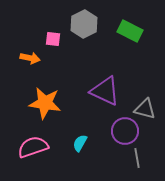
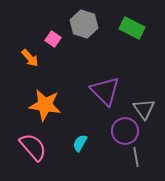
gray hexagon: rotated 16 degrees counterclockwise
green rectangle: moved 2 px right, 3 px up
pink square: rotated 28 degrees clockwise
orange arrow: rotated 36 degrees clockwise
purple triangle: rotated 20 degrees clockwise
orange star: moved 2 px down
gray triangle: moved 1 px left; rotated 40 degrees clockwise
pink semicircle: rotated 68 degrees clockwise
gray line: moved 1 px left, 1 px up
